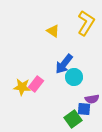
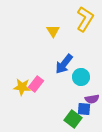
yellow L-shape: moved 1 px left, 4 px up
yellow triangle: rotated 24 degrees clockwise
cyan circle: moved 7 px right
green square: rotated 18 degrees counterclockwise
